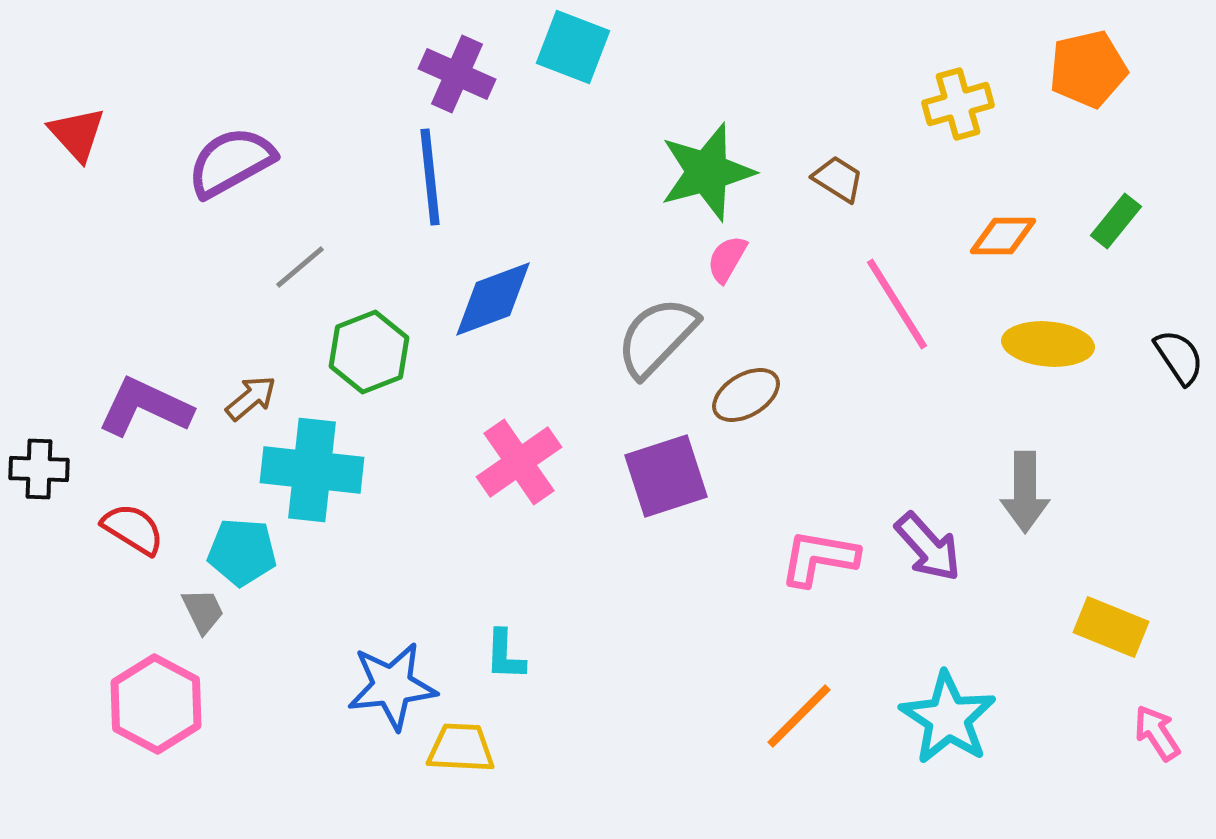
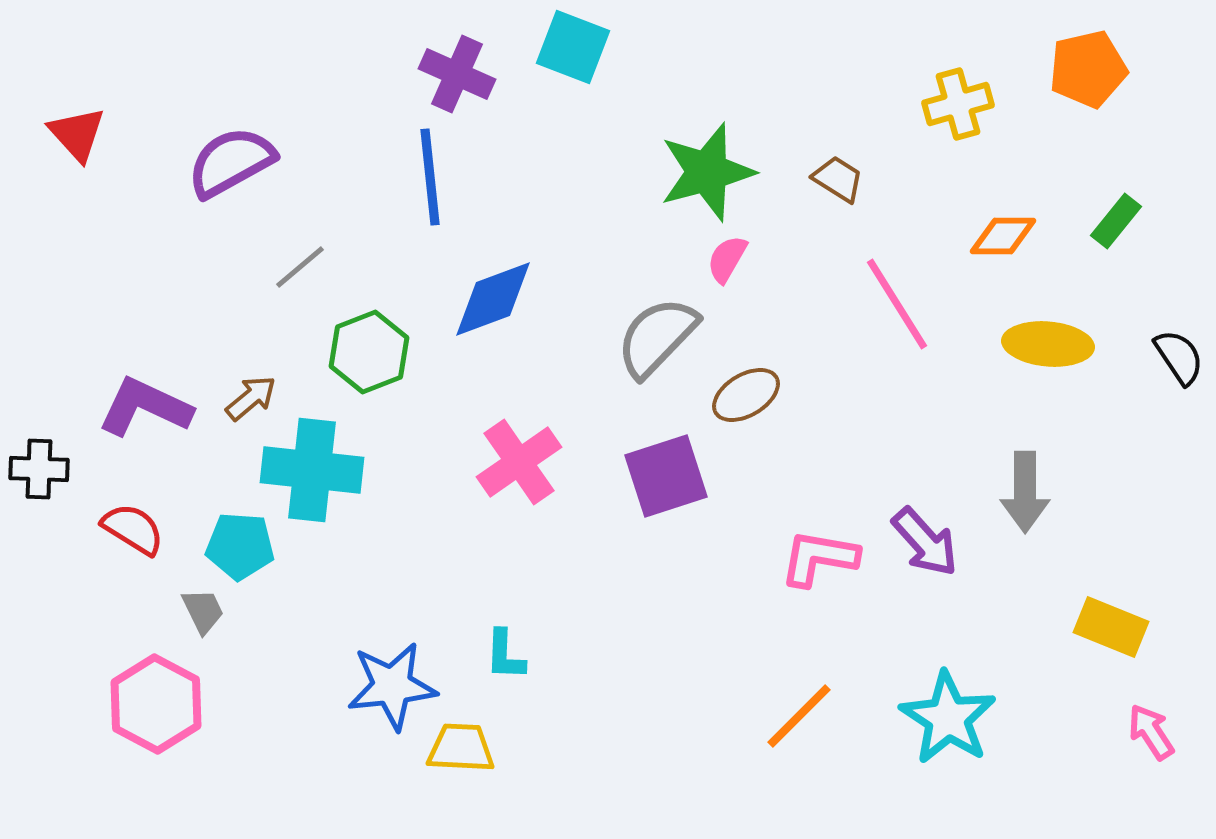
purple arrow: moved 3 px left, 5 px up
cyan pentagon: moved 2 px left, 6 px up
pink arrow: moved 6 px left, 1 px up
